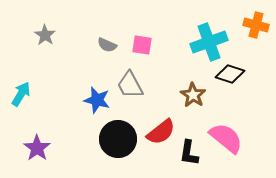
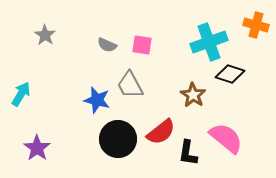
black L-shape: moved 1 px left
